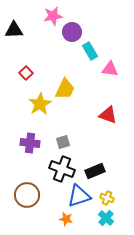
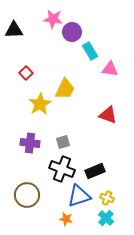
pink star: moved 3 px down; rotated 18 degrees clockwise
